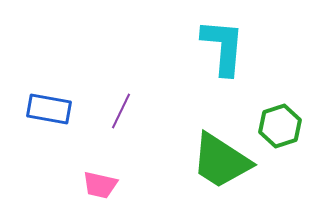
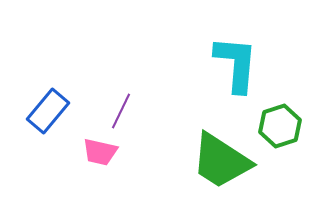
cyan L-shape: moved 13 px right, 17 px down
blue rectangle: moved 1 px left, 2 px down; rotated 60 degrees counterclockwise
pink trapezoid: moved 33 px up
